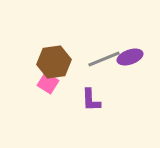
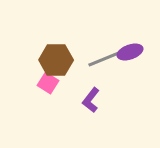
purple ellipse: moved 5 px up
brown hexagon: moved 2 px right, 2 px up; rotated 8 degrees clockwise
purple L-shape: rotated 40 degrees clockwise
